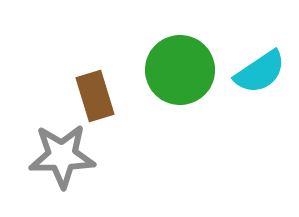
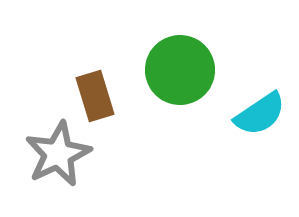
cyan semicircle: moved 42 px down
gray star: moved 4 px left, 2 px up; rotated 24 degrees counterclockwise
